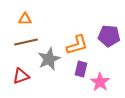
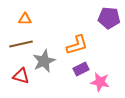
purple pentagon: moved 18 px up
brown line: moved 5 px left, 2 px down
gray star: moved 5 px left, 2 px down
purple rectangle: rotated 49 degrees clockwise
red triangle: rotated 36 degrees clockwise
pink star: rotated 24 degrees counterclockwise
